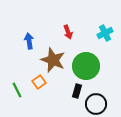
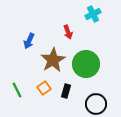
cyan cross: moved 12 px left, 19 px up
blue arrow: rotated 147 degrees counterclockwise
brown star: rotated 20 degrees clockwise
green circle: moved 2 px up
orange square: moved 5 px right, 6 px down
black rectangle: moved 11 px left
